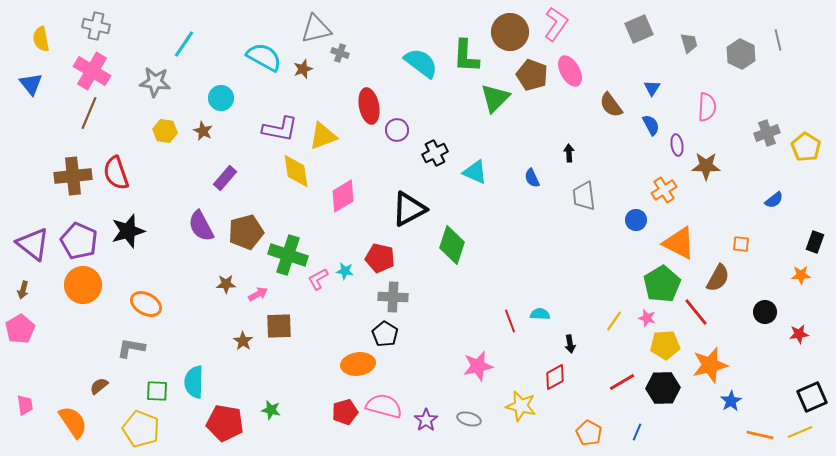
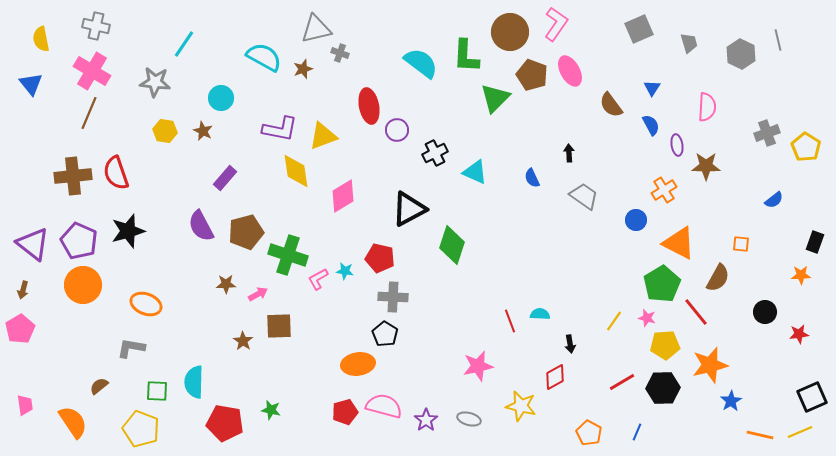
gray trapezoid at (584, 196): rotated 132 degrees clockwise
orange ellipse at (146, 304): rotated 8 degrees counterclockwise
